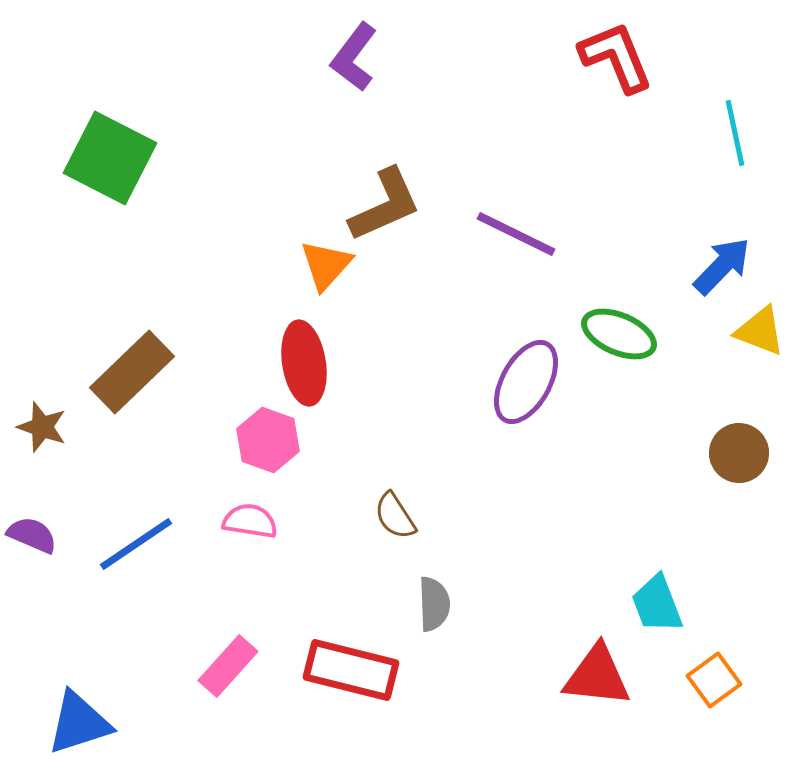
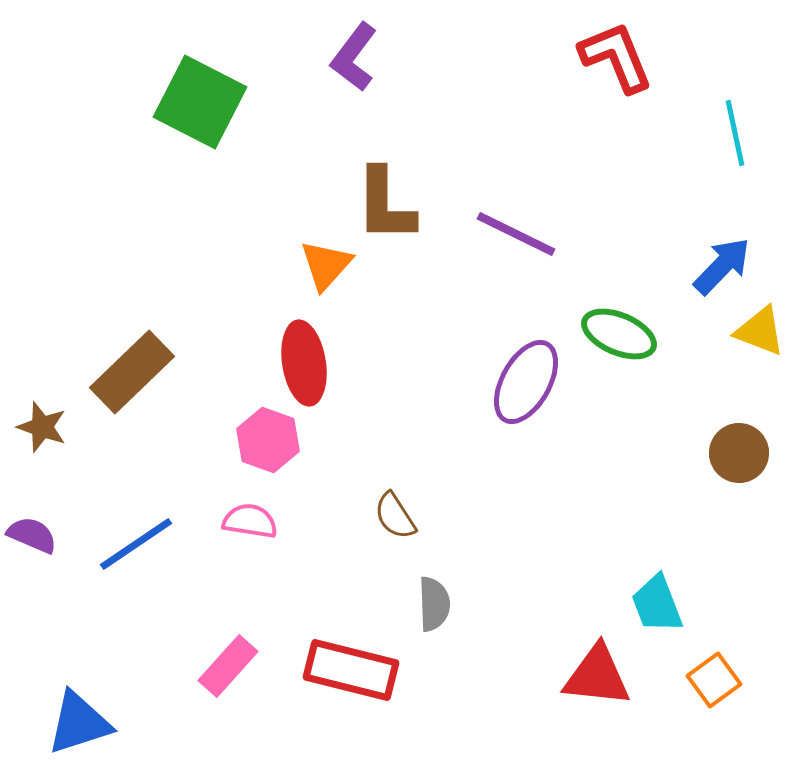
green square: moved 90 px right, 56 px up
brown L-shape: rotated 114 degrees clockwise
